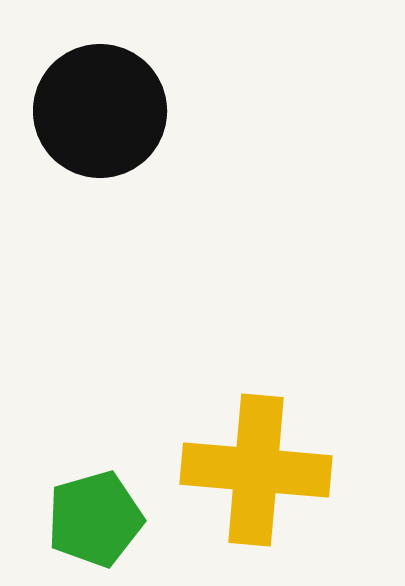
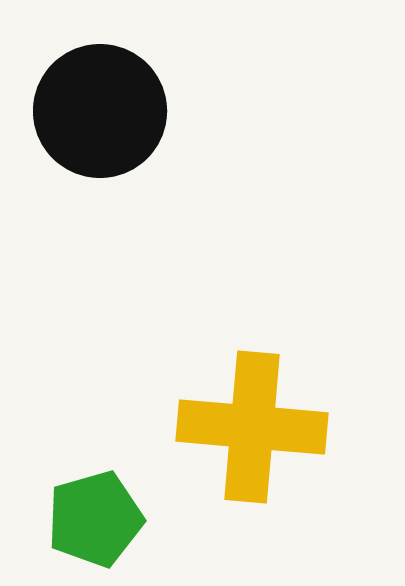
yellow cross: moved 4 px left, 43 px up
